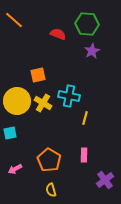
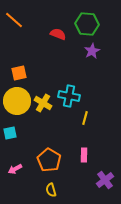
orange square: moved 19 px left, 2 px up
